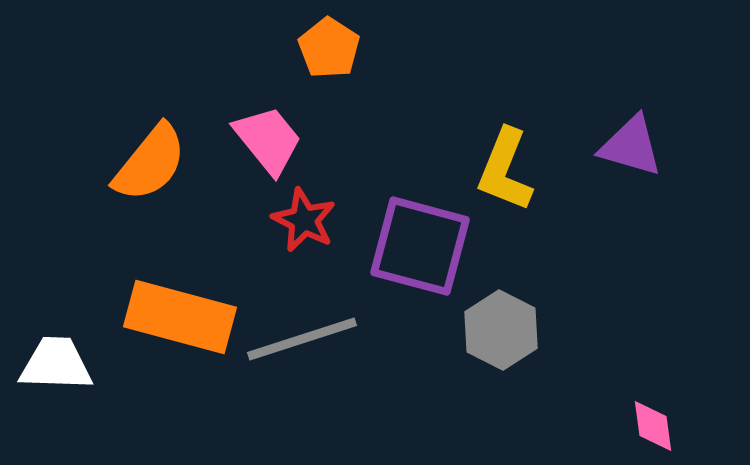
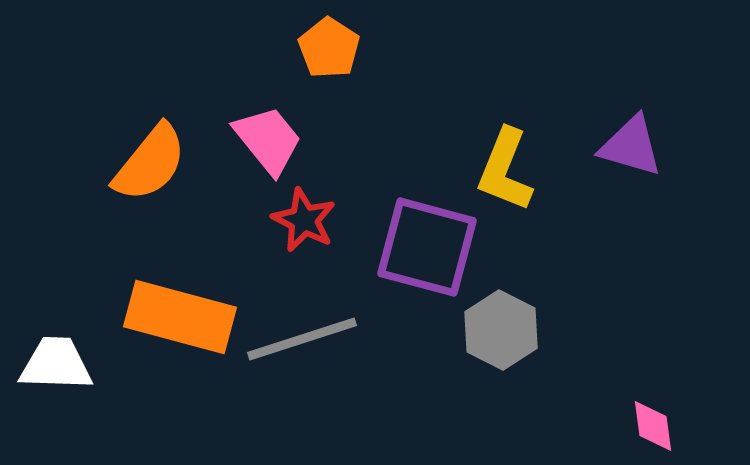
purple square: moved 7 px right, 1 px down
